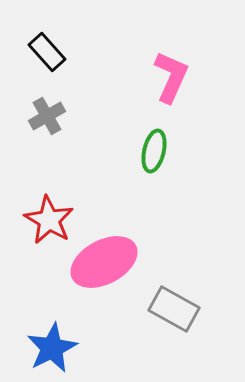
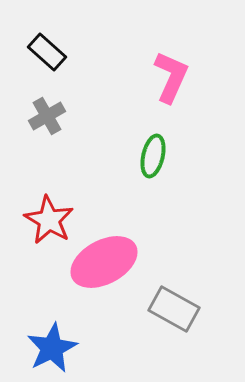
black rectangle: rotated 6 degrees counterclockwise
green ellipse: moved 1 px left, 5 px down
